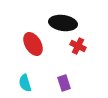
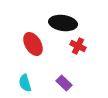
purple rectangle: rotated 28 degrees counterclockwise
